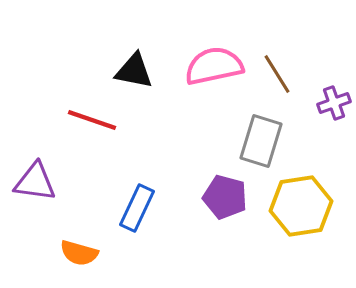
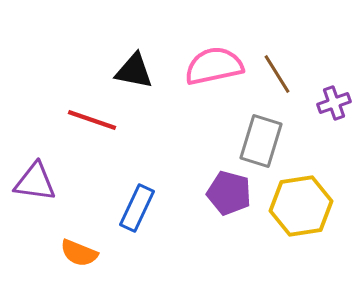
purple pentagon: moved 4 px right, 4 px up
orange semicircle: rotated 6 degrees clockwise
